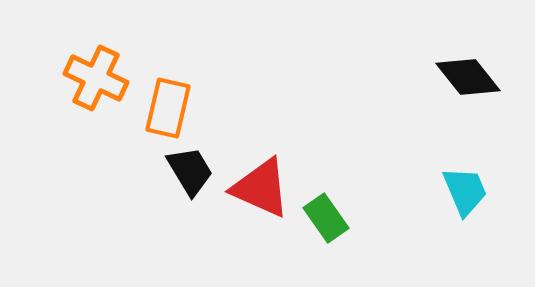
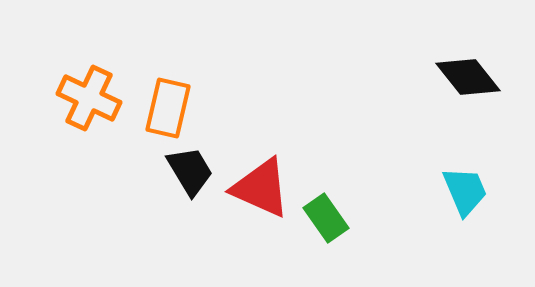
orange cross: moved 7 px left, 20 px down
